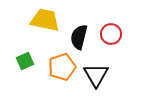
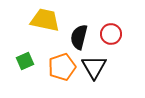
black triangle: moved 2 px left, 8 px up
